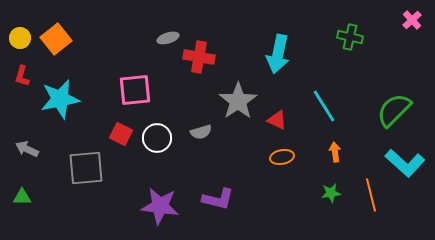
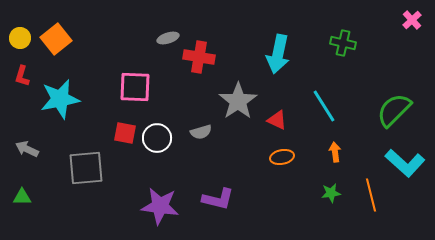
green cross: moved 7 px left, 6 px down
pink square: moved 3 px up; rotated 8 degrees clockwise
red square: moved 4 px right, 1 px up; rotated 15 degrees counterclockwise
